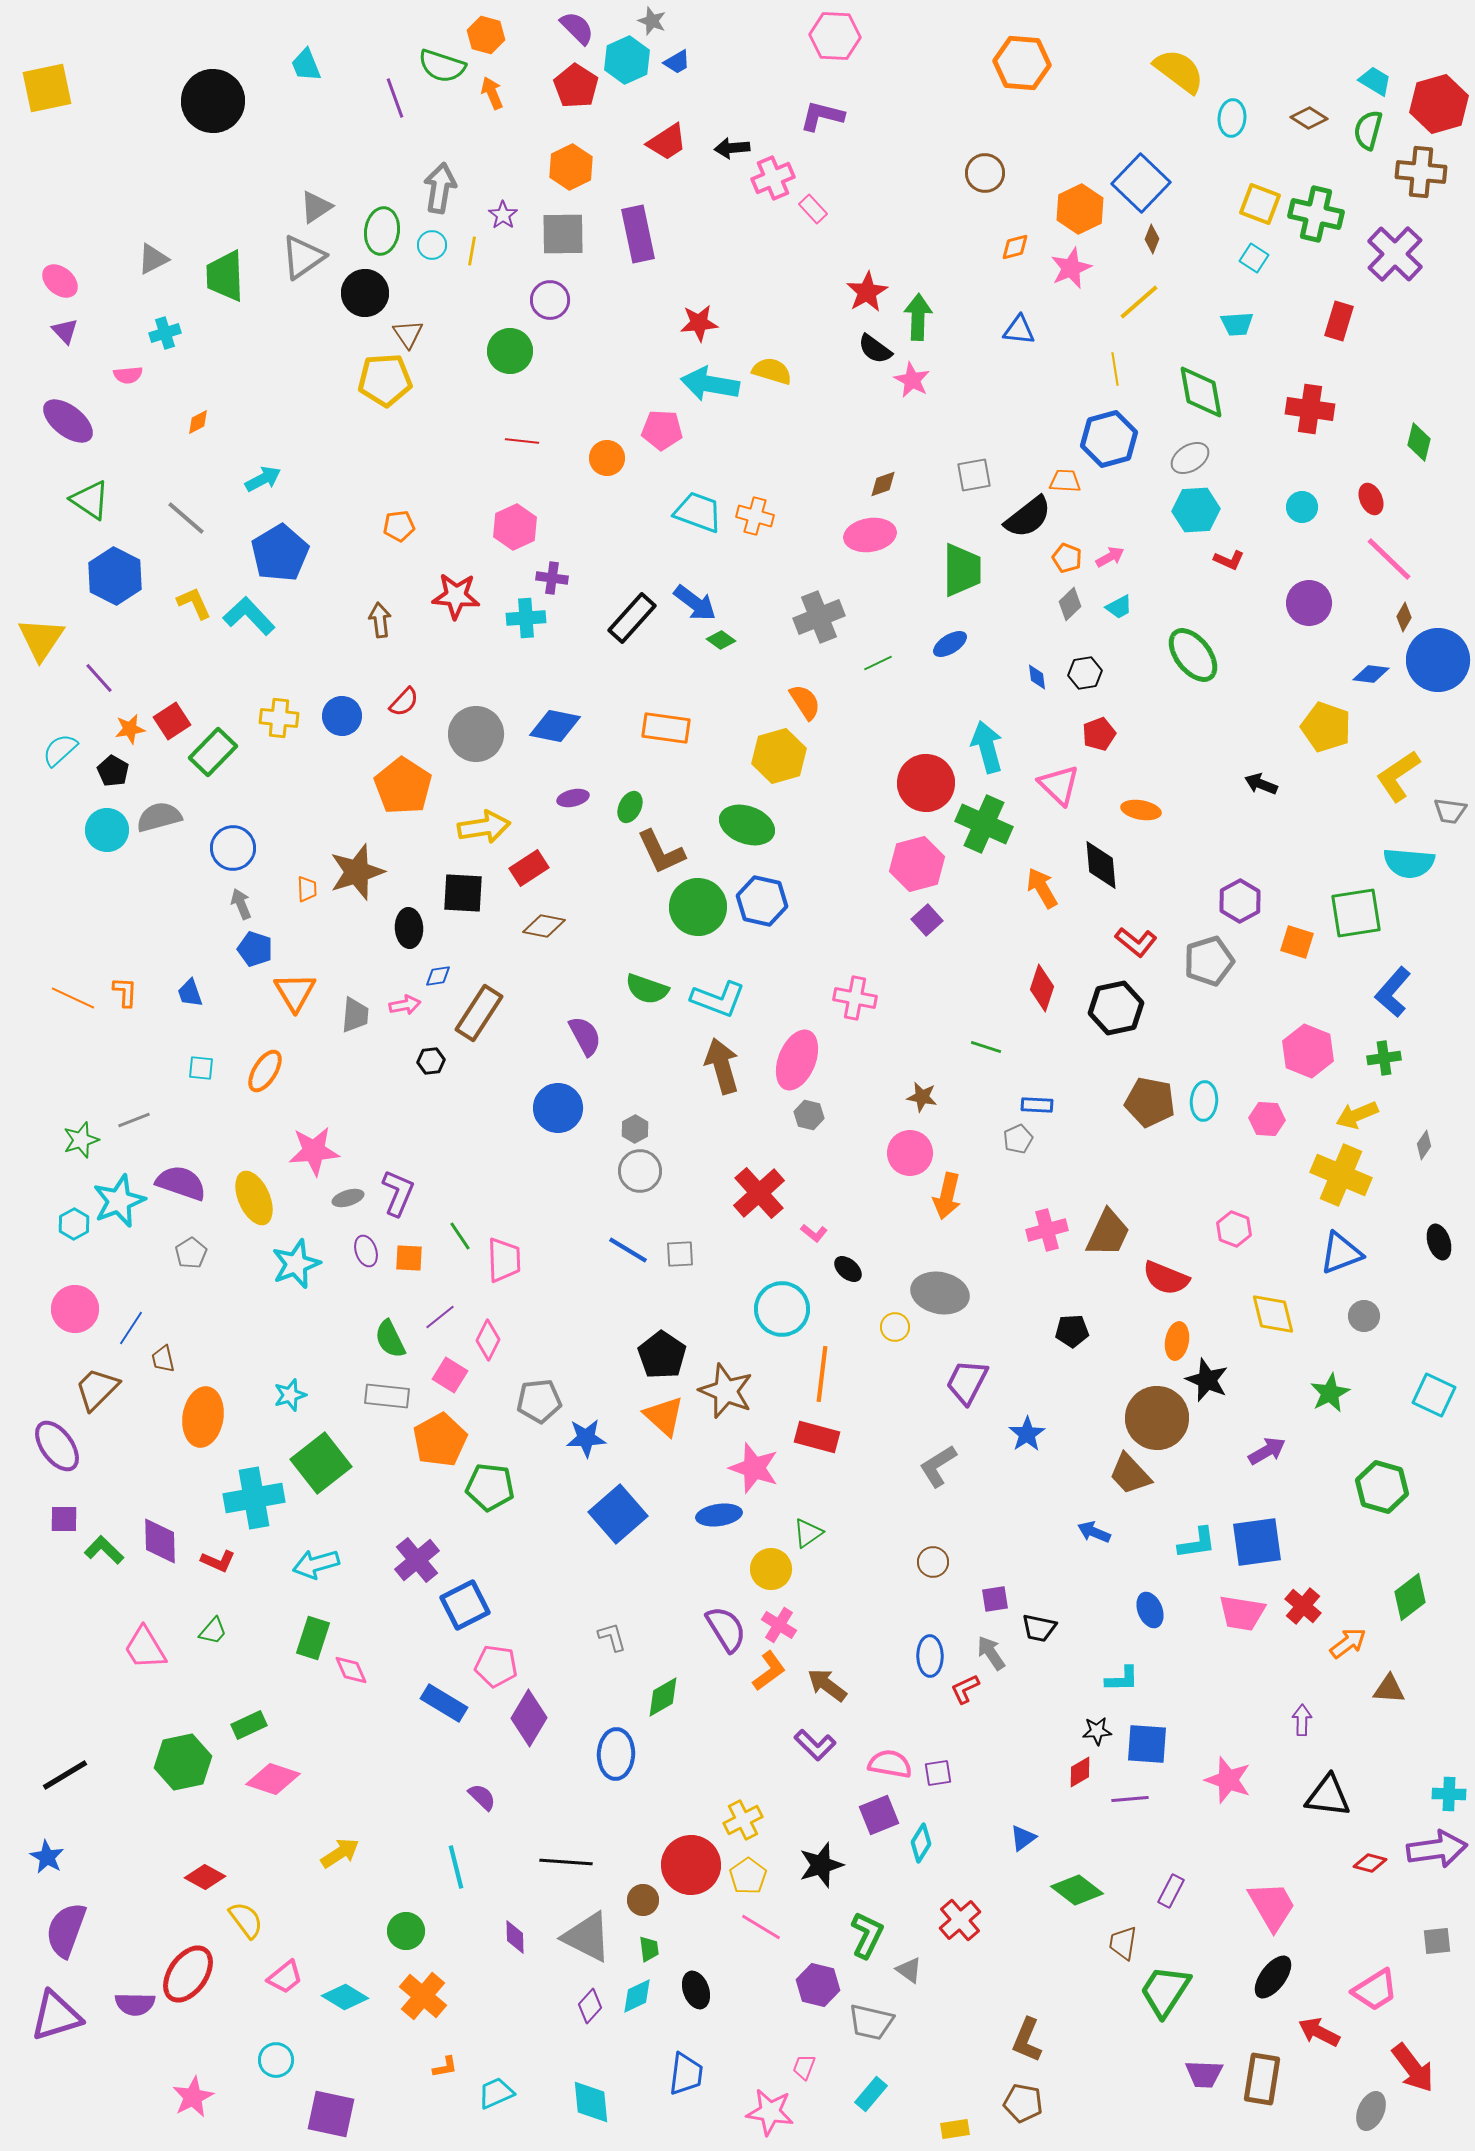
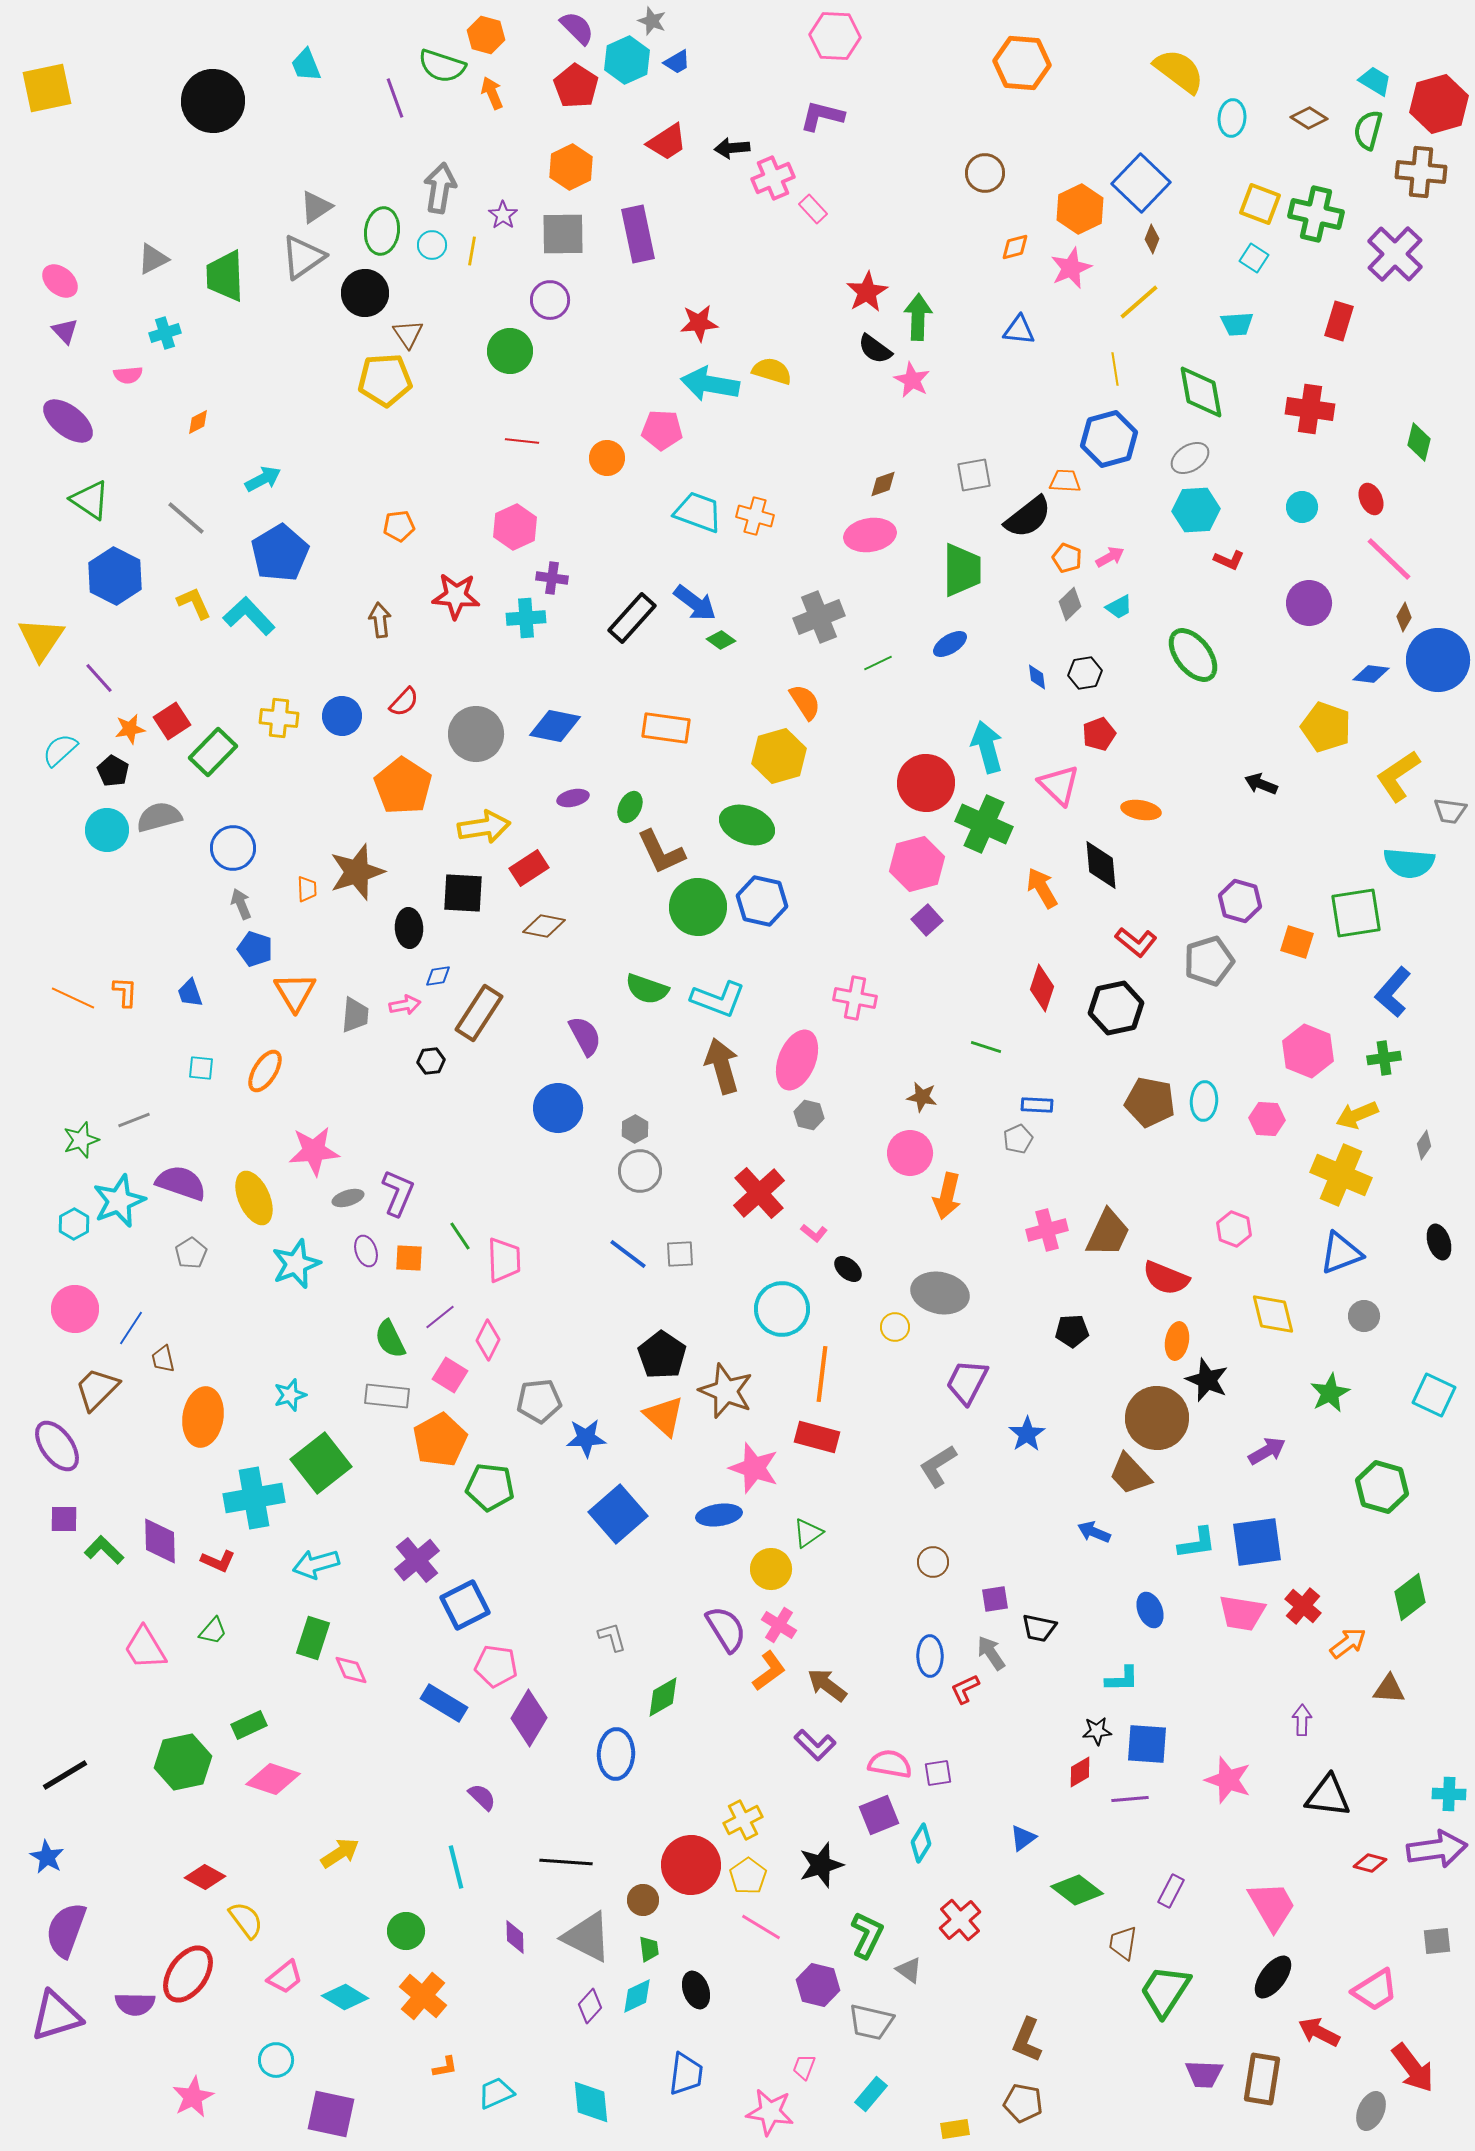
purple hexagon at (1240, 901): rotated 15 degrees counterclockwise
blue line at (628, 1250): moved 4 px down; rotated 6 degrees clockwise
